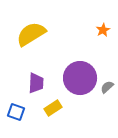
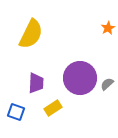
orange star: moved 5 px right, 2 px up
yellow semicircle: rotated 148 degrees clockwise
gray semicircle: moved 3 px up
